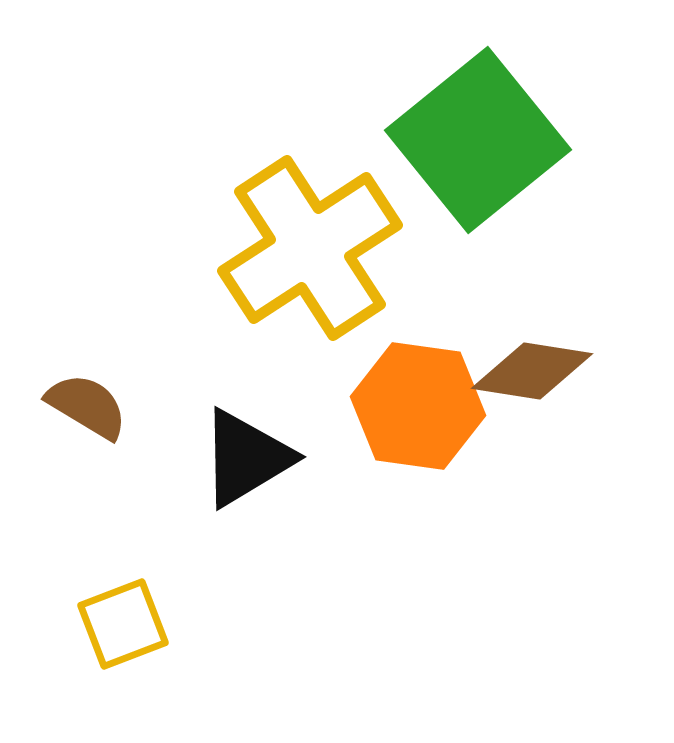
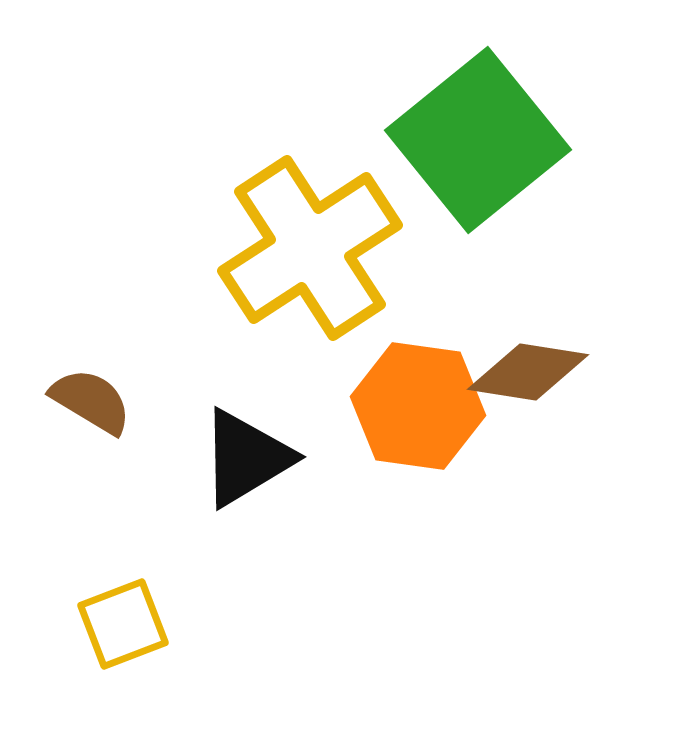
brown diamond: moved 4 px left, 1 px down
brown semicircle: moved 4 px right, 5 px up
